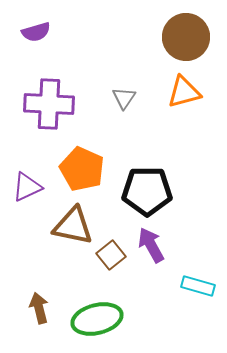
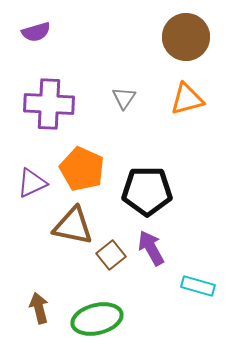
orange triangle: moved 3 px right, 7 px down
purple triangle: moved 5 px right, 4 px up
purple arrow: moved 3 px down
